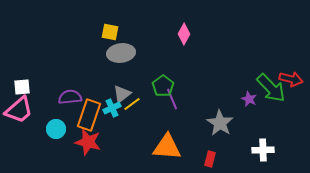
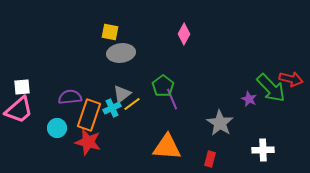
cyan circle: moved 1 px right, 1 px up
